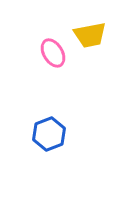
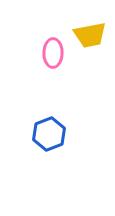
pink ellipse: rotated 32 degrees clockwise
